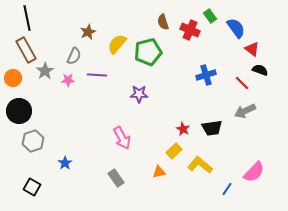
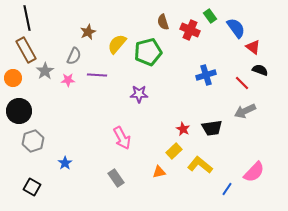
red triangle: moved 1 px right, 2 px up
